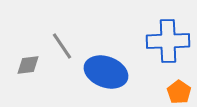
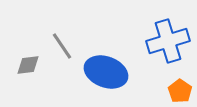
blue cross: rotated 15 degrees counterclockwise
orange pentagon: moved 1 px right, 1 px up
